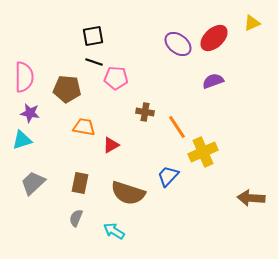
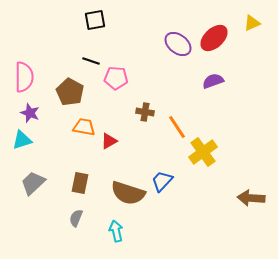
black square: moved 2 px right, 16 px up
black line: moved 3 px left, 1 px up
brown pentagon: moved 3 px right, 3 px down; rotated 24 degrees clockwise
purple star: rotated 12 degrees clockwise
red triangle: moved 2 px left, 4 px up
yellow cross: rotated 12 degrees counterclockwise
blue trapezoid: moved 6 px left, 5 px down
cyan arrow: moved 2 px right; rotated 45 degrees clockwise
